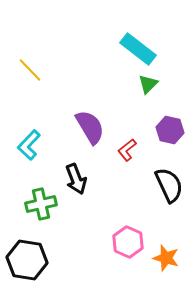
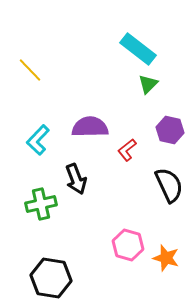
purple semicircle: rotated 60 degrees counterclockwise
cyan L-shape: moved 9 px right, 5 px up
pink hexagon: moved 3 px down; rotated 8 degrees counterclockwise
black hexagon: moved 24 px right, 18 px down
